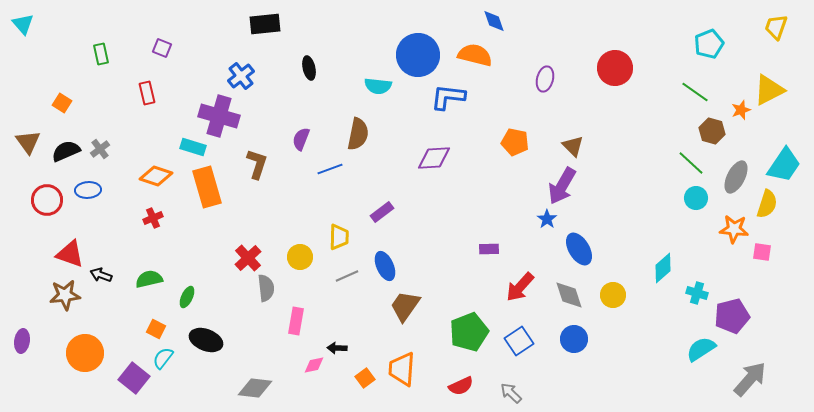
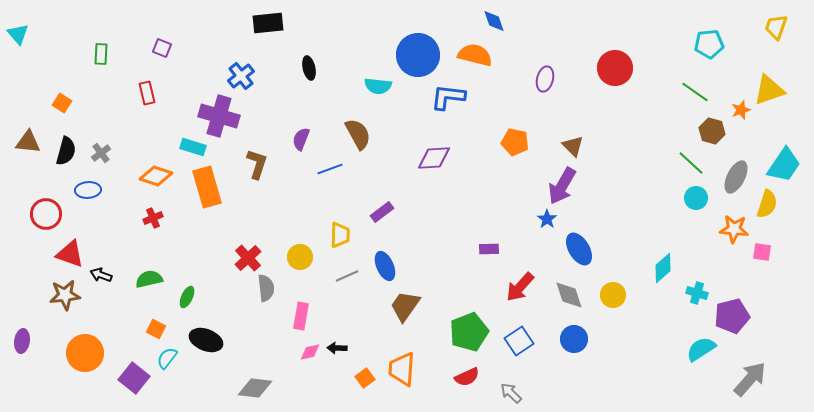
cyan triangle at (23, 24): moved 5 px left, 10 px down
black rectangle at (265, 24): moved 3 px right, 1 px up
cyan pentagon at (709, 44): rotated 16 degrees clockwise
green rectangle at (101, 54): rotated 15 degrees clockwise
yellow triangle at (769, 90): rotated 8 degrees clockwise
brown semicircle at (358, 134): rotated 40 degrees counterclockwise
brown triangle at (28, 142): rotated 48 degrees counterclockwise
gray cross at (100, 149): moved 1 px right, 4 px down
black semicircle at (66, 151): rotated 128 degrees clockwise
red circle at (47, 200): moved 1 px left, 14 px down
yellow trapezoid at (339, 237): moved 1 px right, 2 px up
pink rectangle at (296, 321): moved 5 px right, 5 px up
cyan semicircle at (163, 358): moved 4 px right
pink diamond at (314, 365): moved 4 px left, 13 px up
red semicircle at (461, 386): moved 6 px right, 9 px up
